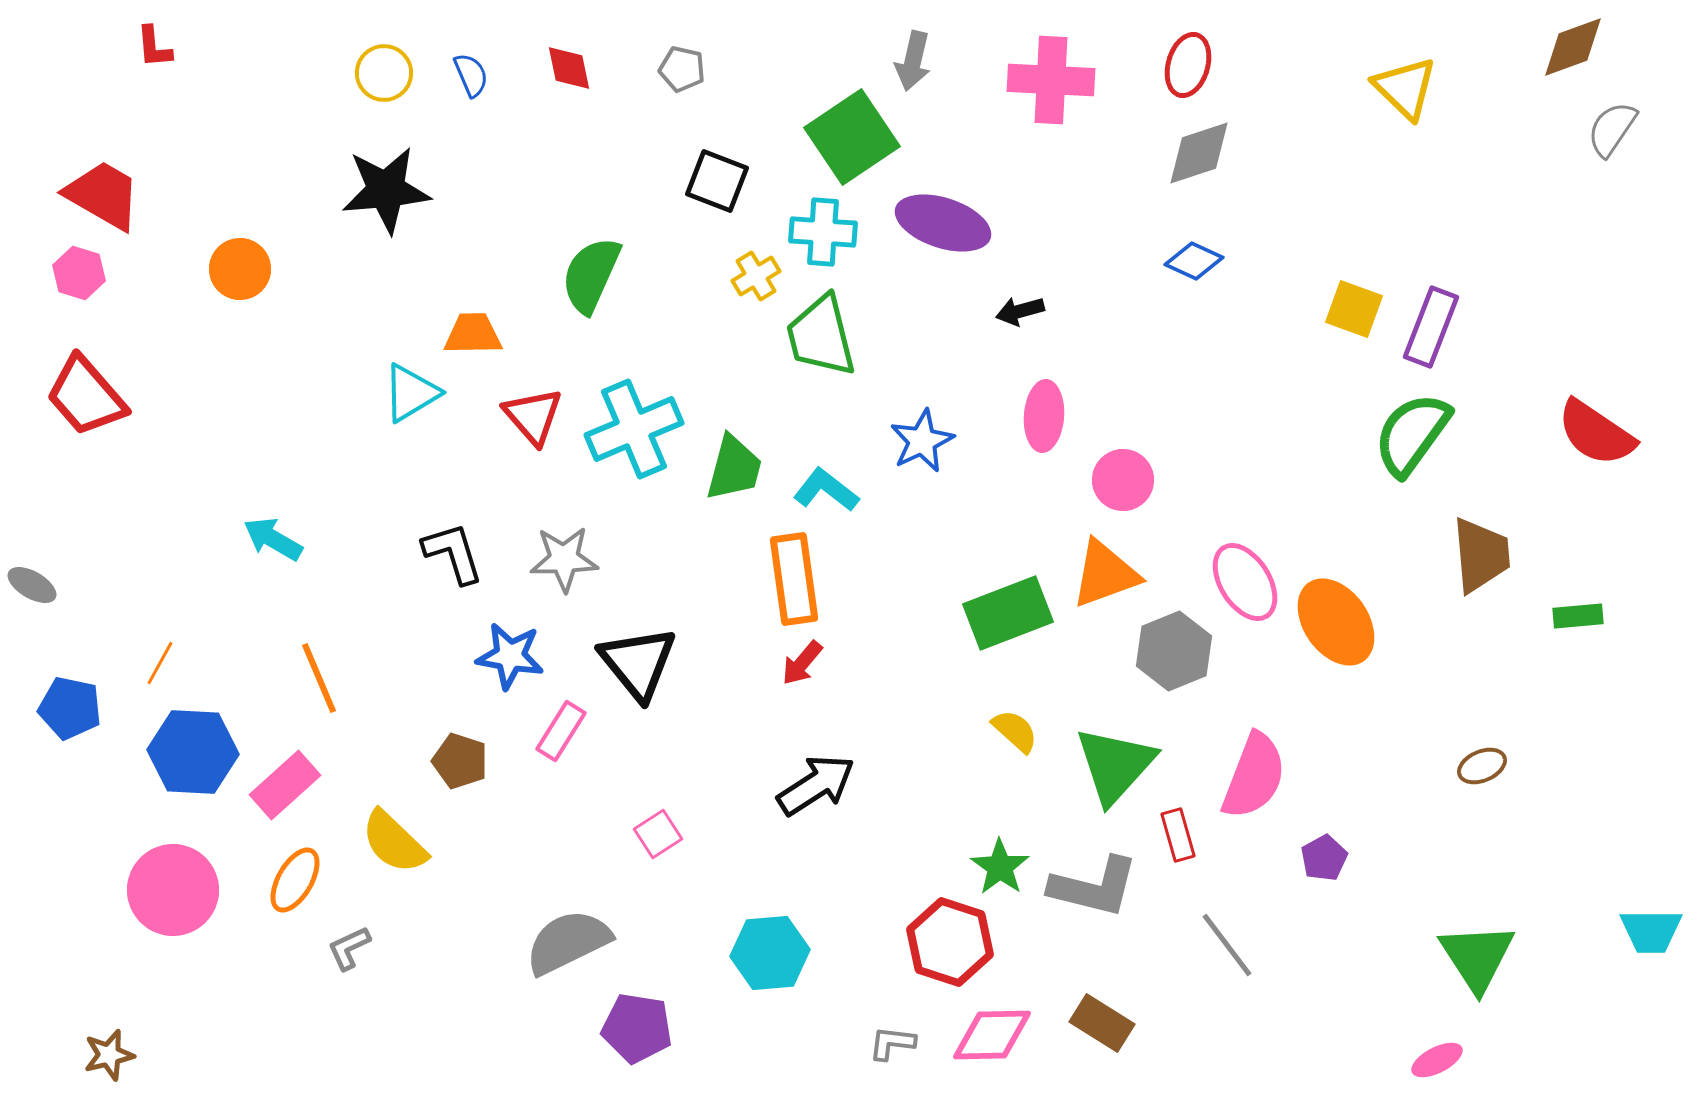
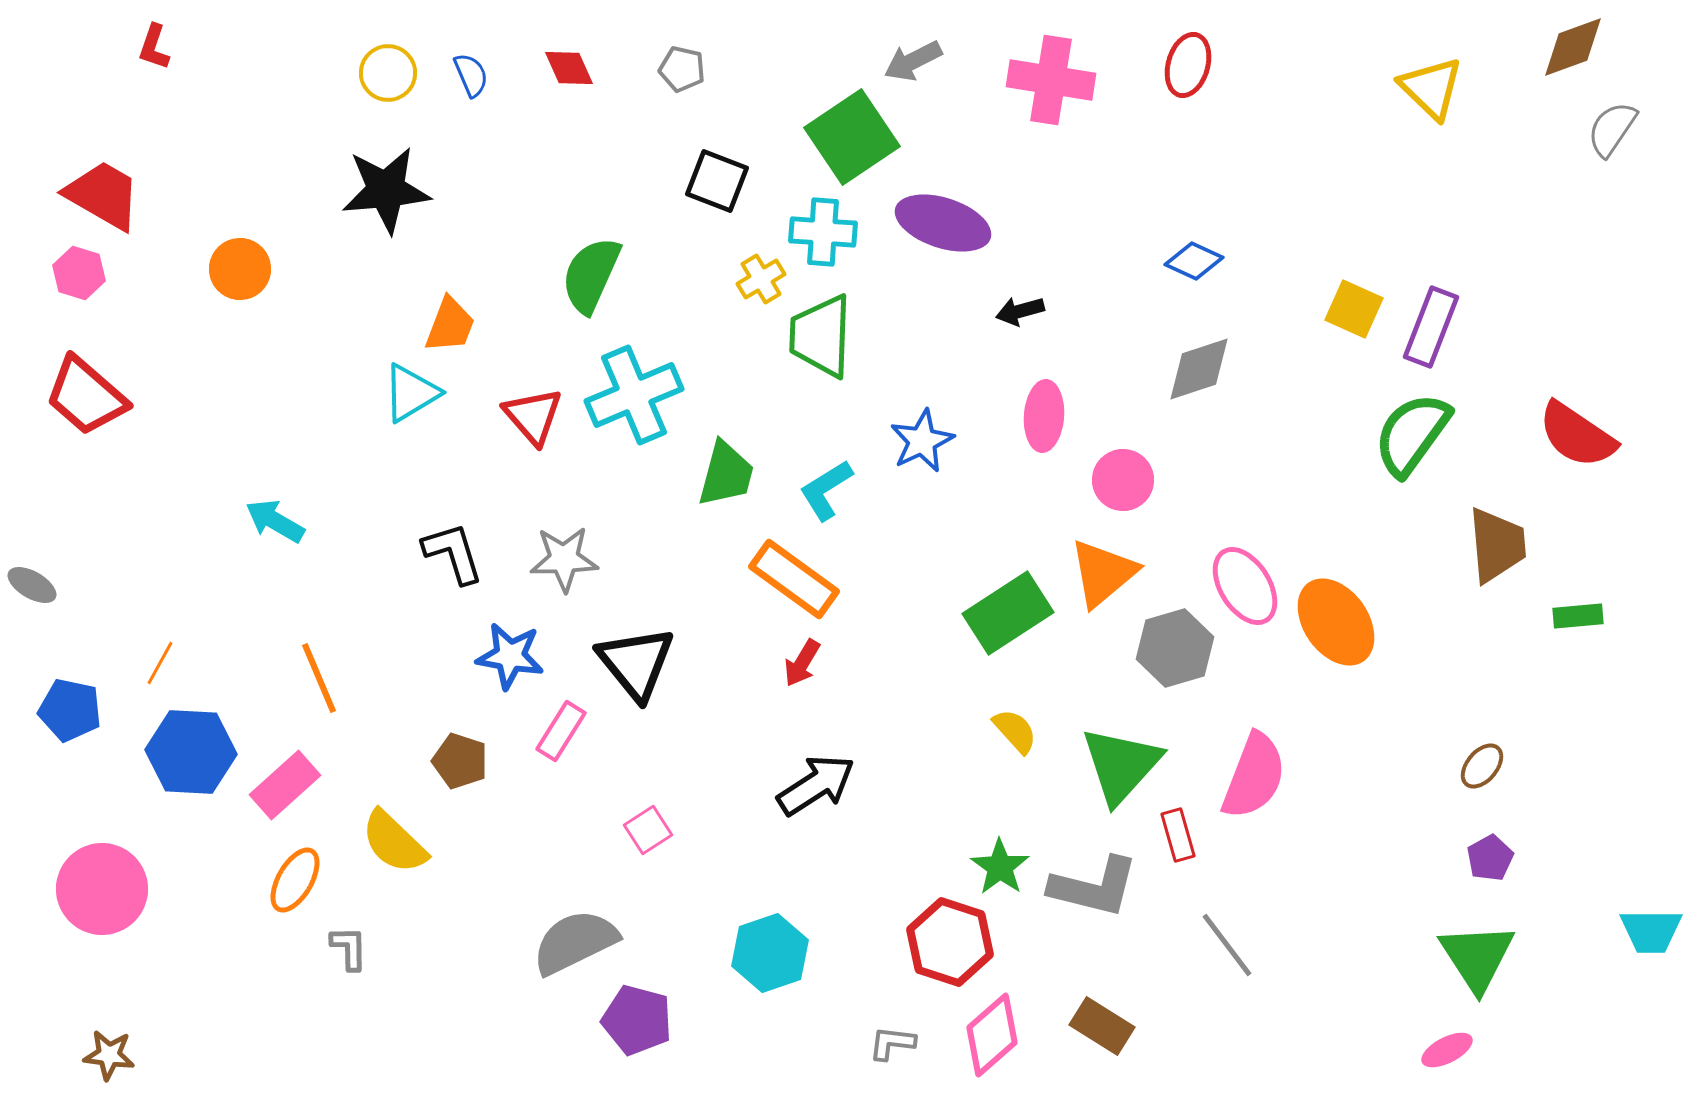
red L-shape at (154, 47): rotated 24 degrees clockwise
gray arrow at (913, 61): rotated 50 degrees clockwise
red diamond at (569, 68): rotated 12 degrees counterclockwise
yellow circle at (384, 73): moved 4 px right
pink cross at (1051, 80): rotated 6 degrees clockwise
yellow triangle at (1405, 88): moved 26 px right
gray diamond at (1199, 153): moved 216 px down
yellow cross at (756, 276): moved 5 px right, 3 px down
yellow square at (1354, 309): rotated 4 degrees clockwise
orange trapezoid at (473, 334): moved 23 px left, 9 px up; rotated 112 degrees clockwise
green trapezoid at (821, 336): rotated 16 degrees clockwise
red trapezoid at (86, 396): rotated 8 degrees counterclockwise
cyan cross at (634, 429): moved 34 px up
red semicircle at (1596, 433): moved 19 px left, 2 px down
green trapezoid at (734, 468): moved 8 px left, 6 px down
cyan L-shape at (826, 490): rotated 70 degrees counterclockwise
cyan arrow at (273, 539): moved 2 px right, 18 px up
brown trapezoid at (1481, 555): moved 16 px right, 10 px up
orange triangle at (1105, 574): moved 2 px left, 1 px up; rotated 20 degrees counterclockwise
orange rectangle at (794, 579): rotated 46 degrees counterclockwise
pink ellipse at (1245, 582): moved 4 px down
green rectangle at (1008, 613): rotated 12 degrees counterclockwise
gray hexagon at (1174, 651): moved 1 px right, 3 px up; rotated 6 degrees clockwise
black triangle at (638, 663): moved 2 px left
red arrow at (802, 663): rotated 9 degrees counterclockwise
blue pentagon at (70, 708): moved 2 px down
yellow semicircle at (1015, 731): rotated 6 degrees clockwise
blue hexagon at (193, 752): moved 2 px left
green triangle at (1115, 765): moved 6 px right
brown ellipse at (1482, 766): rotated 27 degrees counterclockwise
pink square at (658, 834): moved 10 px left, 4 px up
purple pentagon at (1324, 858): moved 166 px right
pink circle at (173, 890): moved 71 px left, 1 px up
gray semicircle at (568, 942): moved 7 px right
gray L-shape at (349, 948): rotated 114 degrees clockwise
cyan hexagon at (770, 953): rotated 14 degrees counterclockwise
brown rectangle at (1102, 1023): moved 3 px down
purple pentagon at (637, 1028): moved 8 px up; rotated 6 degrees clockwise
pink diamond at (992, 1035): rotated 40 degrees counterclockwise
brown star at (109, 1055): rotated 21 degrees clockwise
pink ellipse at (1437, 1060): moved 10 px right, 10 px up
